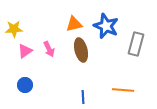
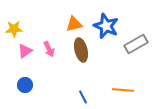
gray rectangle: rotated 45 degrees clockwise
blue line: rotated 24 degrees counterclockwise
